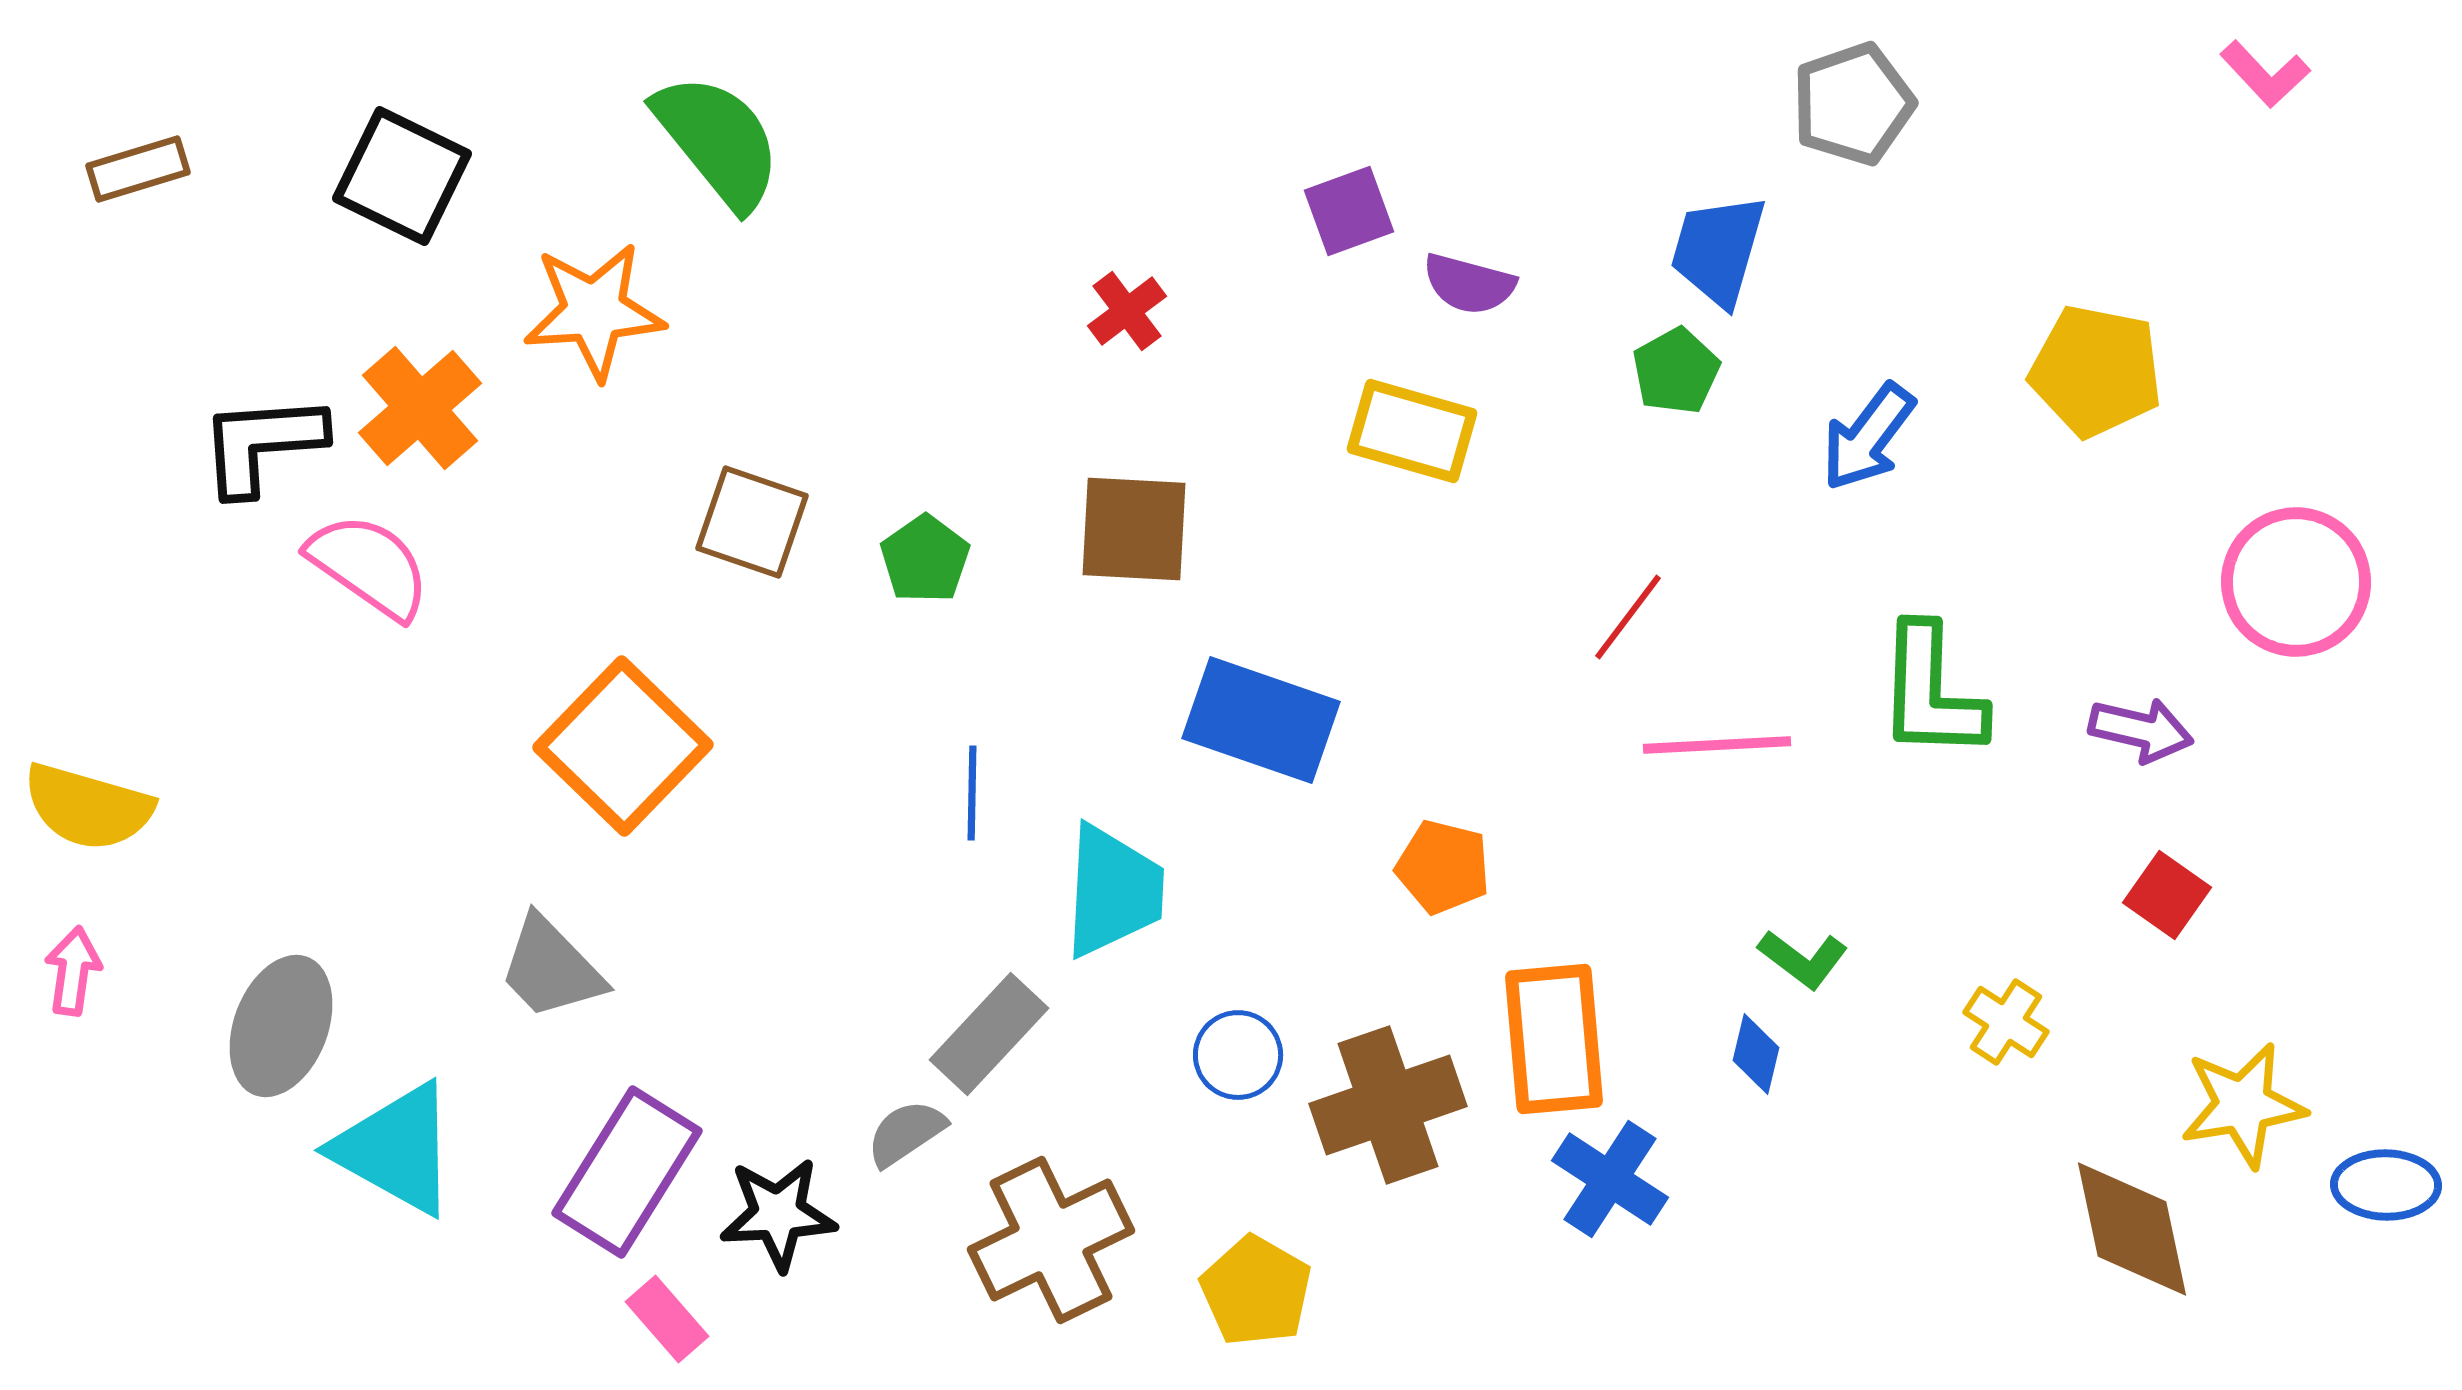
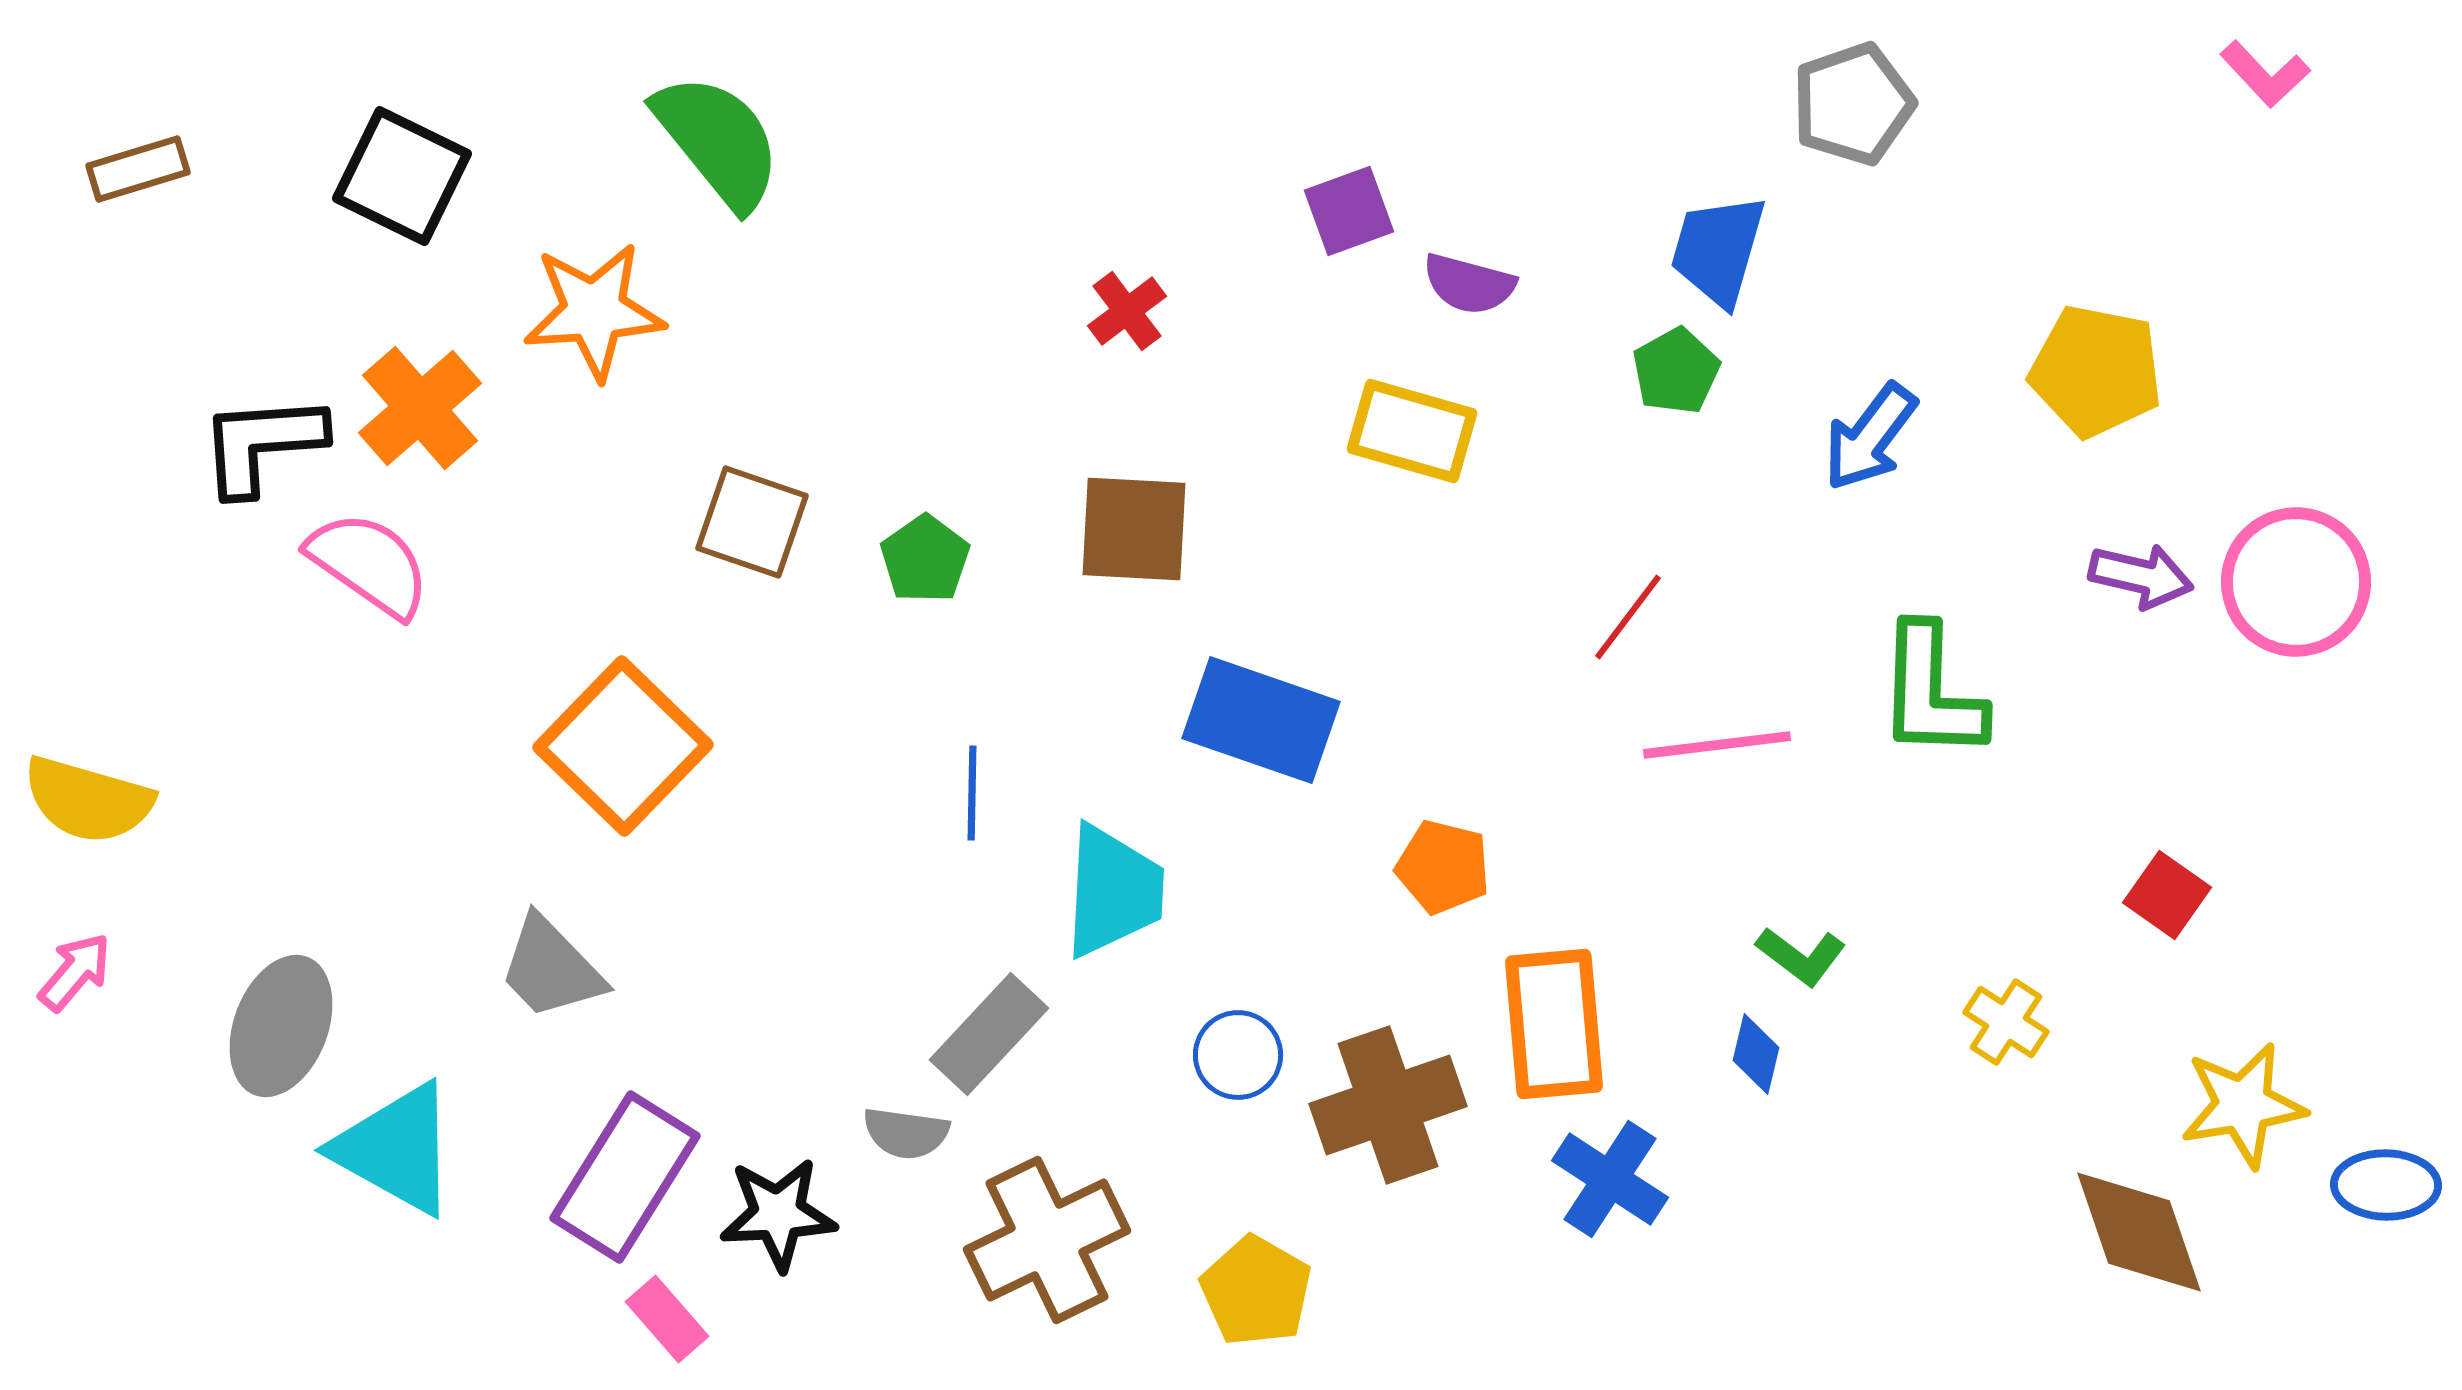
blue arrow at (1868, 437): moved 2 px right
pink semicircle at (369, 566): moved 2 px up
purple arrow at (2141, 730): moved 154 px up
pink line at (1717, 745): rotated 4 degrees counterclockwise
yellow semicircle at (88, 807): moved 7 px up
green L-shape at (1803, 959): moved 2 px left, 3 px up
pink arrow at (73, 971): moved 2 px right, 1 px down; rotated 32 degrees clockwise
orange rectangle at (1554, 1039): moved 15 px up
gray semicircle at (906, 1133): rotated 138 degrees counterclockwise
purple rectangle at (627, 1172): moved 2 px left, 5 px down
brown diamond at (2132, 1229): moved 7 px right, 3 px down; rotated 7 degrees counterclockwise
brown cross at (1051, 1240): moved 4 px left
